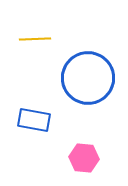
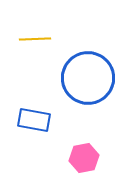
pink hexagon: rotated 16 degrees counterclockwise
